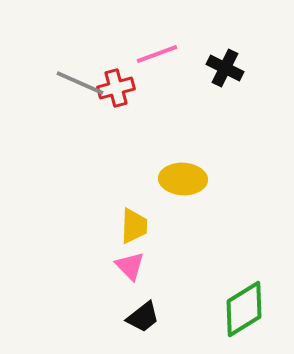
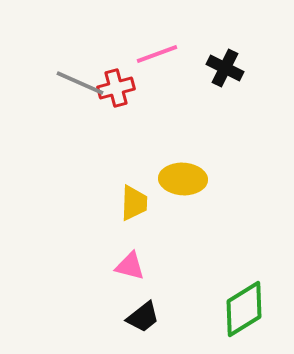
yellow trapezoid: moved 23 px up
pink triangle: rotated 32 degrees counterclockwise
